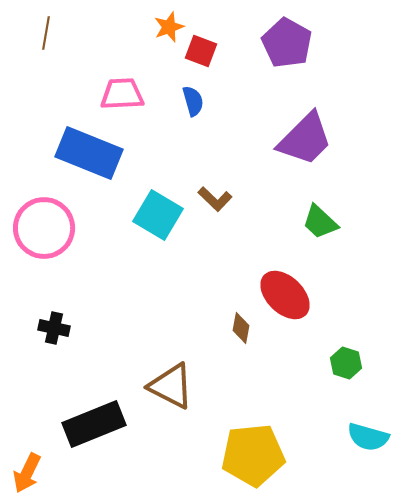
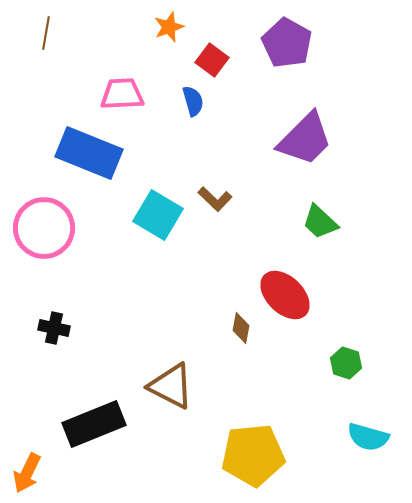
red square: moved 11 px right, 9 px down; rotated 16 degrees clockwise
